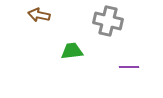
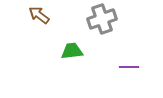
brown arrow: rotated 25 degrees clockwise
gray cross: moved 6 px left, 2 px up; rotated 32 degrees counterclockwise
